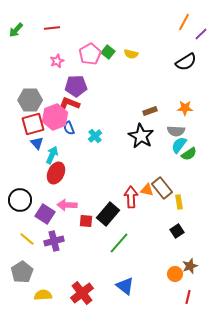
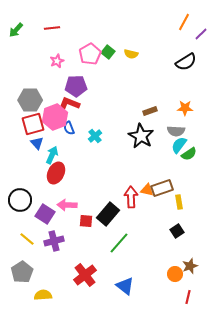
brown rectangle at (162, 188): rotated 70 degrees counterclockwise
red cross at (82, 293): moved 3 px right, 18 px up
